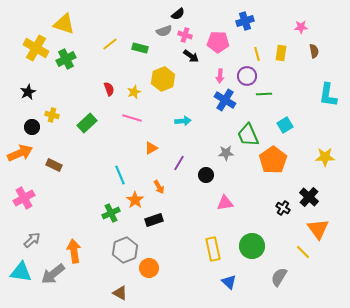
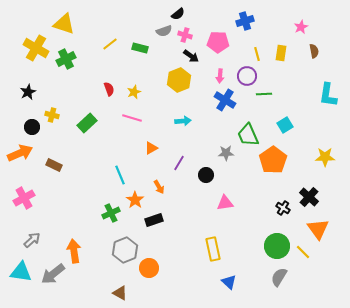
pink star at (301, 27): rotated 24 degrees counterclockwise
yellow hexagon at (163, 79): moved 16 px right, 1 px down
green circle at (252, 246): moved 25 px right
